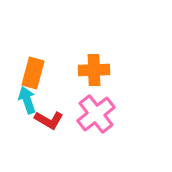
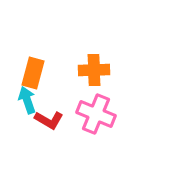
pink cross: rotated 30 degrees counterclockwise
